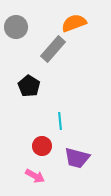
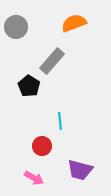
gray rectangle: moved 1 px left, 12 px down
purple trapezoid: moved 3 px right, 12 px down
pink arrow: moved 1 px left, 2 px down
